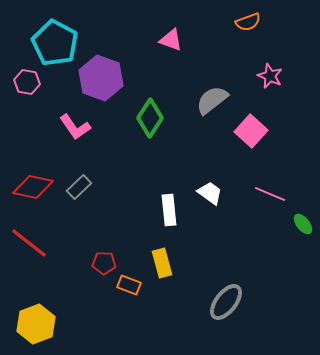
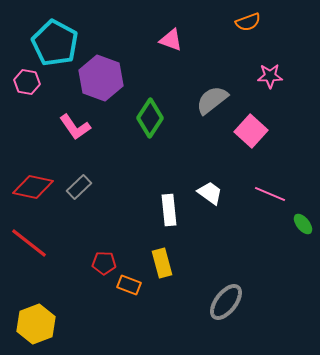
pink star: rotated 25 degrees counterclockwise
